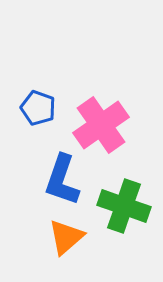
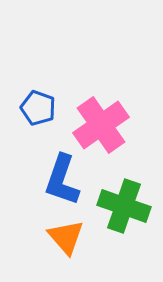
orange triangle: rotated 30 degrees counterclockwise
